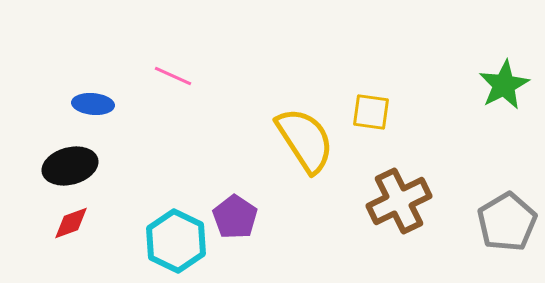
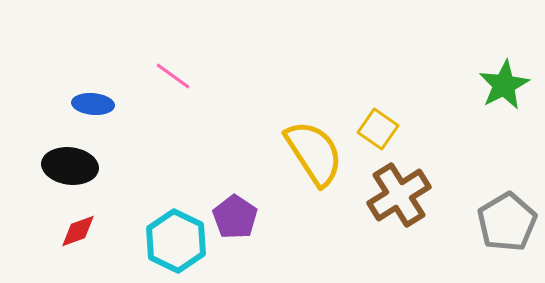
pink line: rotated 12 degrees clockwise
yellow square: moved 7 px right, 17 px down; rotated 27 degrees clockwise
yellow semicircle: moved 9 px right, 13 px down
black ellipse: rotated 22 degrees clockwise
brown cross: moved 6 px up; rotated 6 degrees counterclockwise
red diamond: moved 7 px right, 8 px down
